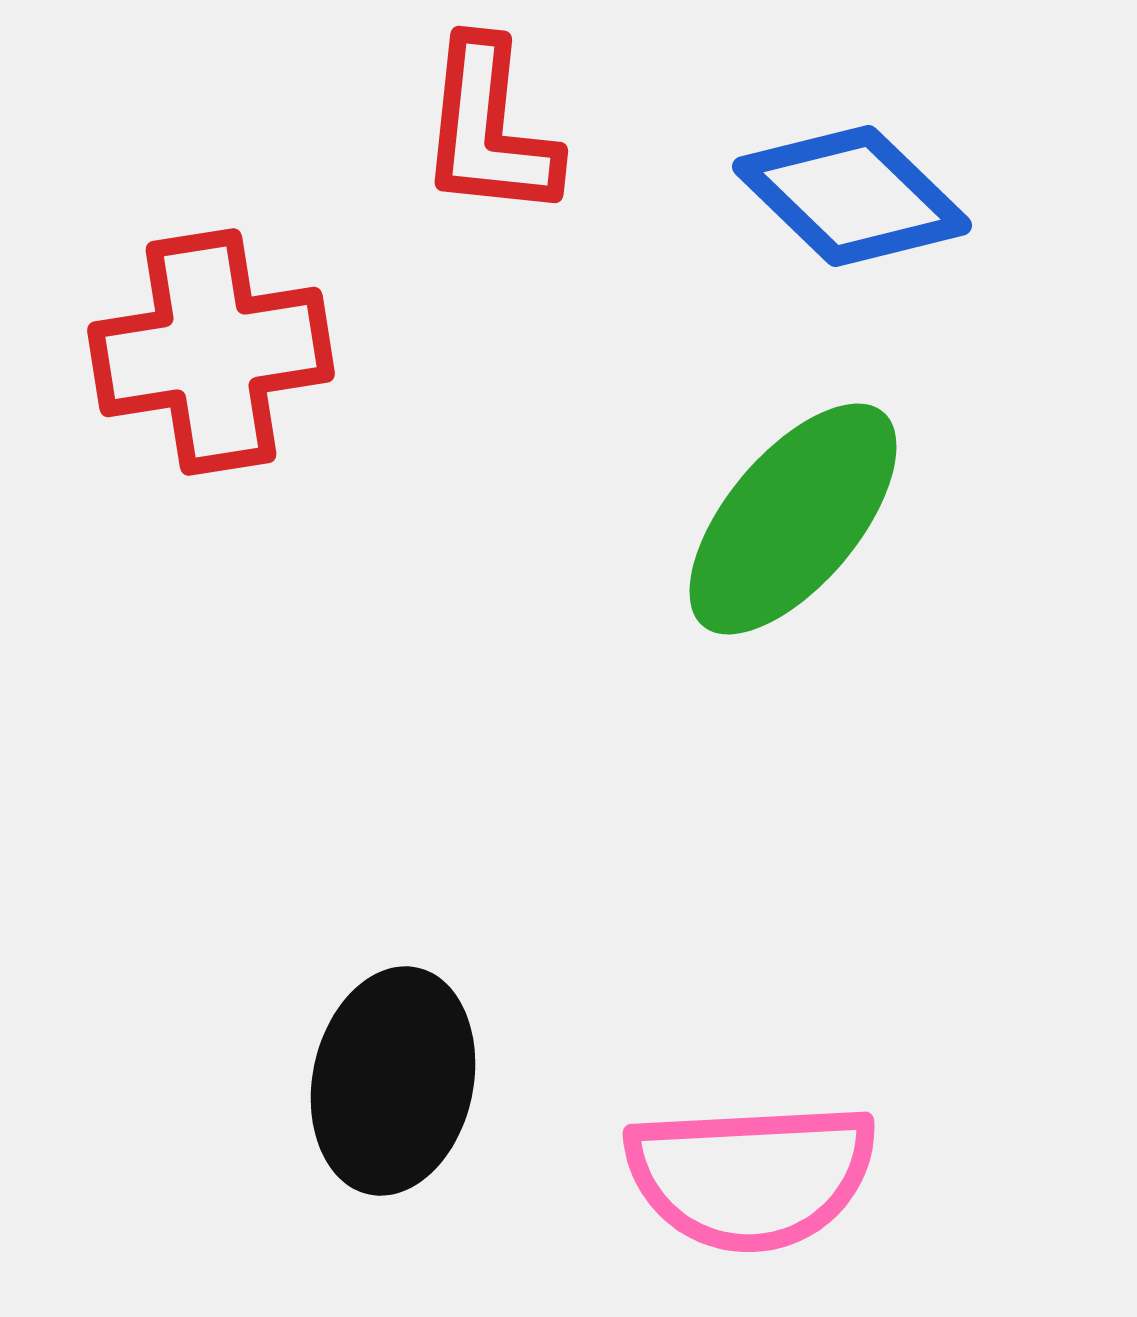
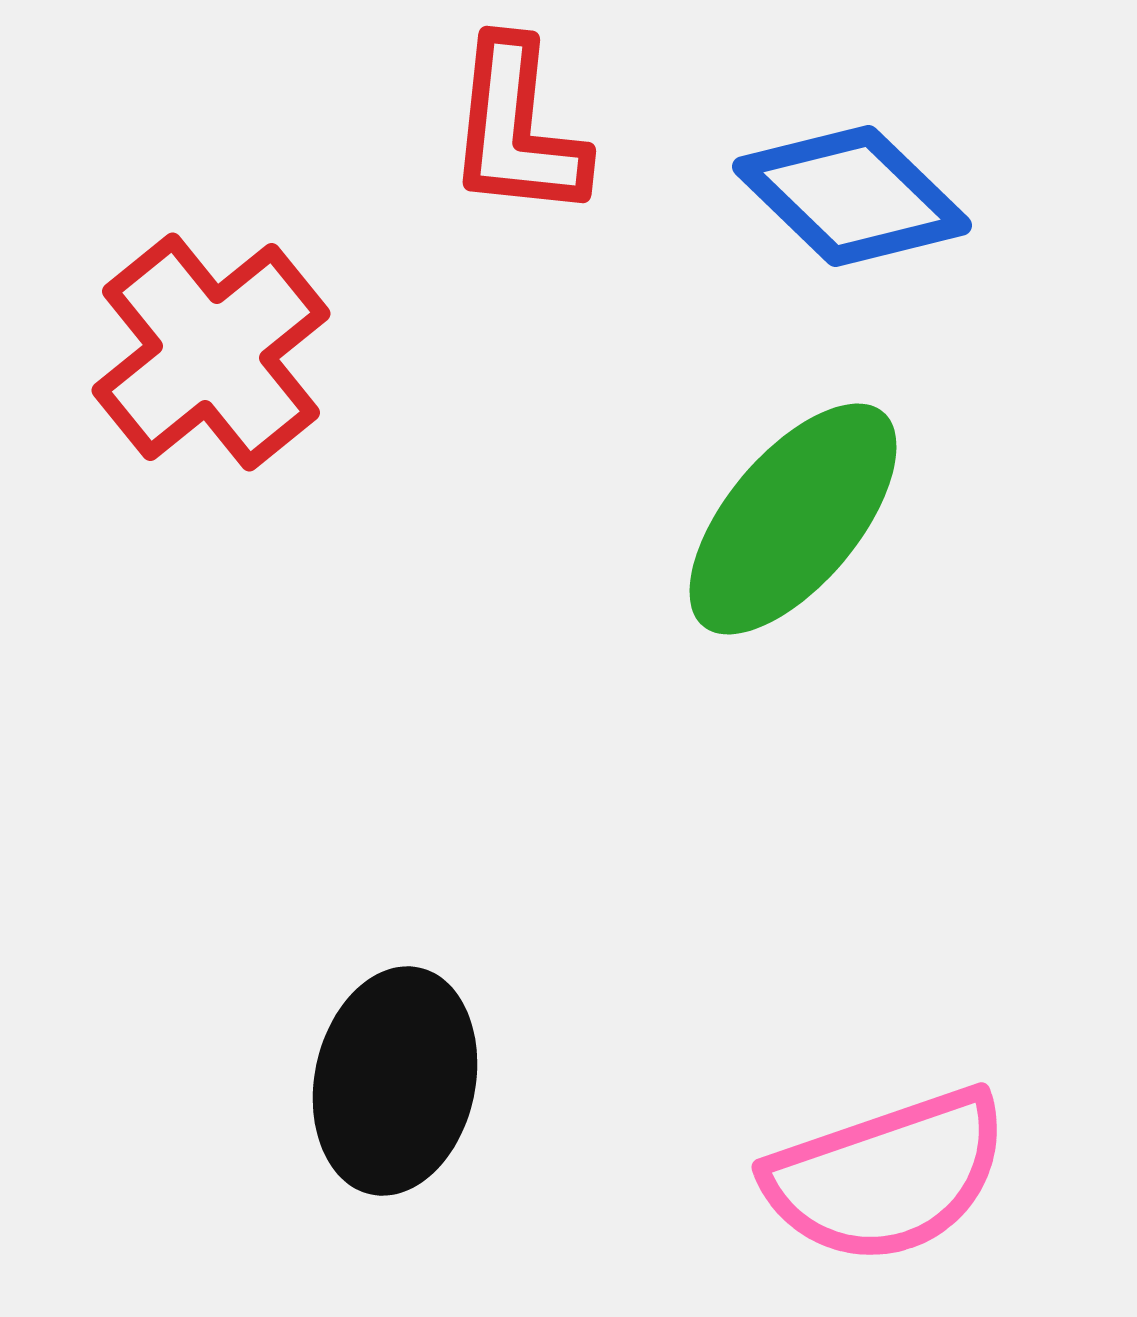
red L-shape: moved 28 px right
red cross: rotated 30 degrees counterclockwise
black ellipse: moved 2 px right
pink semicircle: moved 136 px right; rotated 16 degrees counterclockwise
